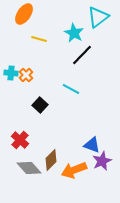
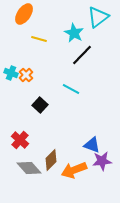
cyan cross: rotated 16 degrees clockwise
purple star: rotated 18 degrees clockwise
